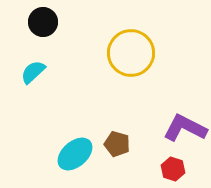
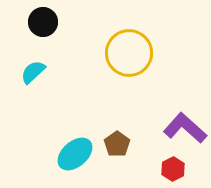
yellow circle: moved 2 px left
purple L-shape: rotated 15 degrees clockwise
brown pentagon: rotated 20 degrees clockwise
red hexagon: rotated 15 degrees clockwise
